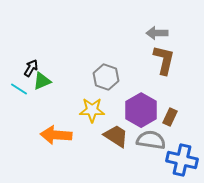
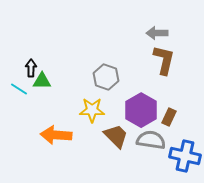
black arrow: rotated 30 degrees counterclockwise
green triangle: rotated 24 degrees clockwise
brown rectangle: moved 1 px left
brown trapezoid: rotated 12 degrees clockwise
blue cross: moved 3 px right, 4 px up
